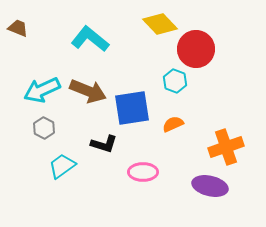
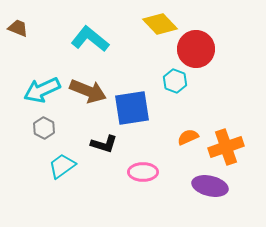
orange semicircle: moved 15 px right, 13 px down
